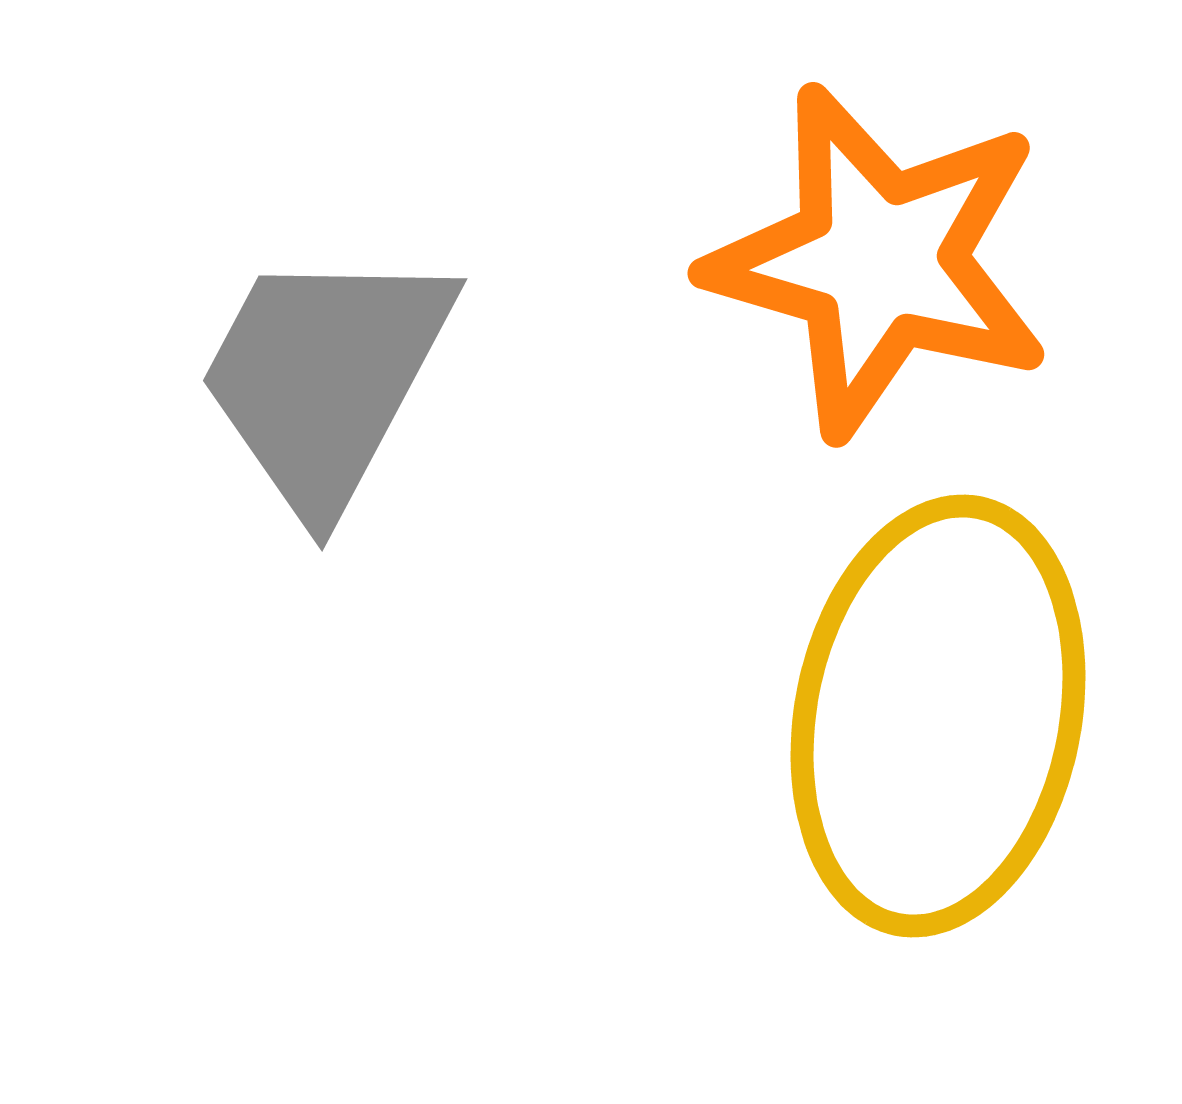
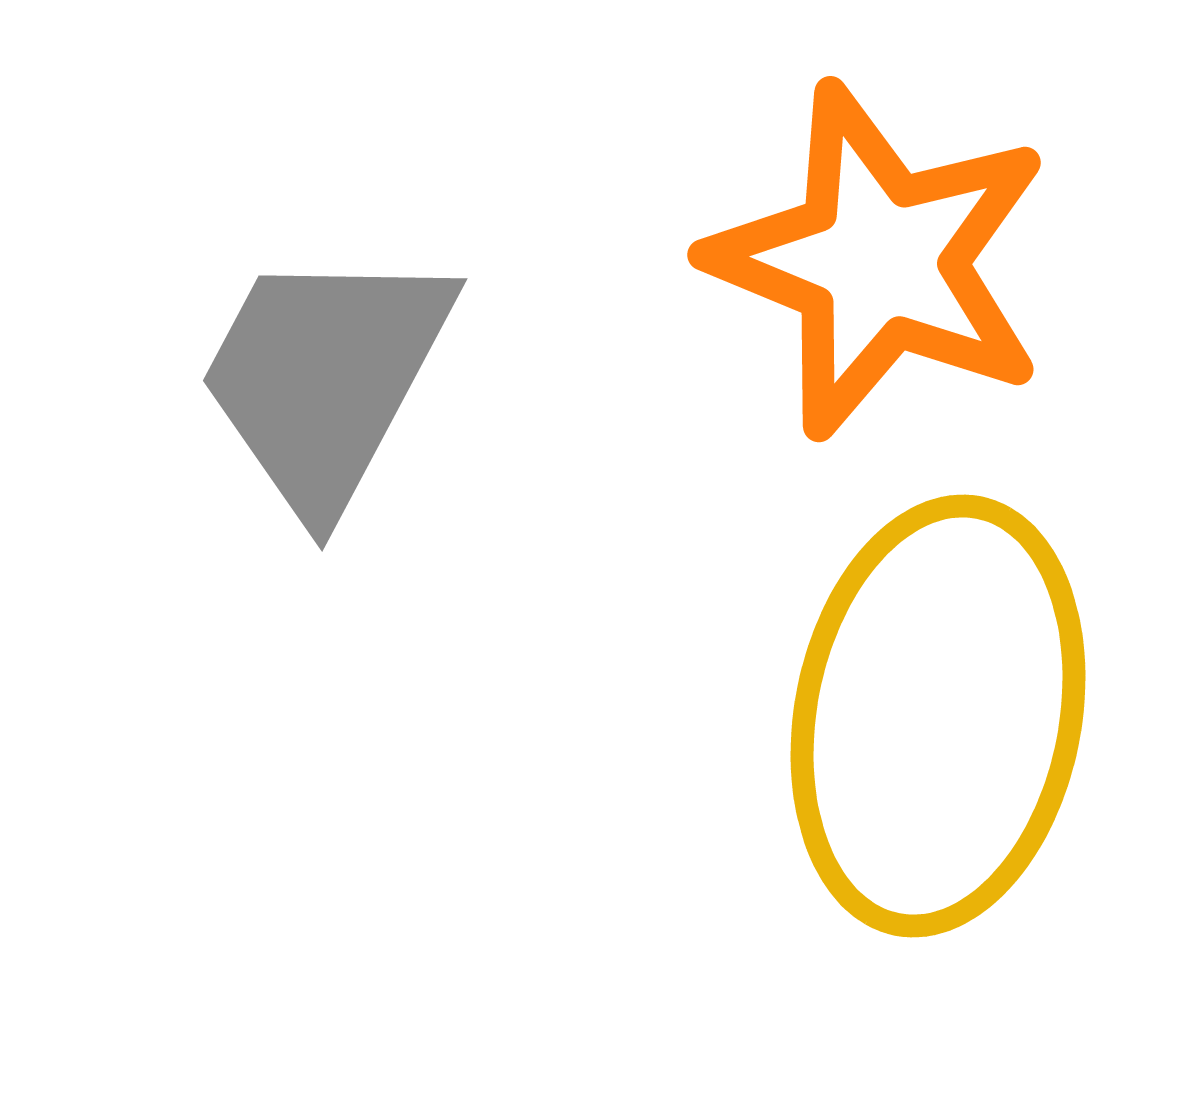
orange star: rotated 6 degrees clockwise
